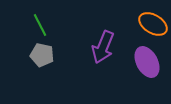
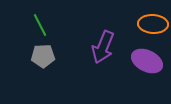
orange ellipse: rotated 28 degrees counterclockwise
gray pentagon: moved 1 px right, 1 px down; rotated 15 degrees counterclockwise
purple ellipse: moved 1 px up; rotated 36 degrees counterclockwise
